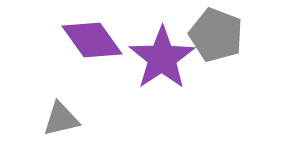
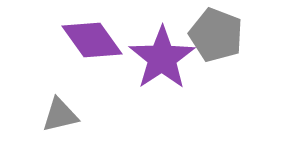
gray triangle: moved 1 px left, 4 px up
